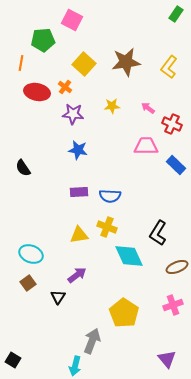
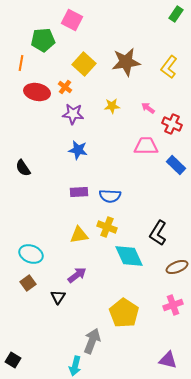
purple triangle: moved 1 px right, 1 px down; rotated 36 degrees counterclockwise
